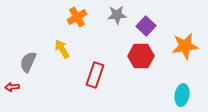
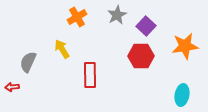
gray star: rotated 24 degrees counterclockwise
red rectangle: moved 5 px left; rotated 20 degrees counterclockwise
